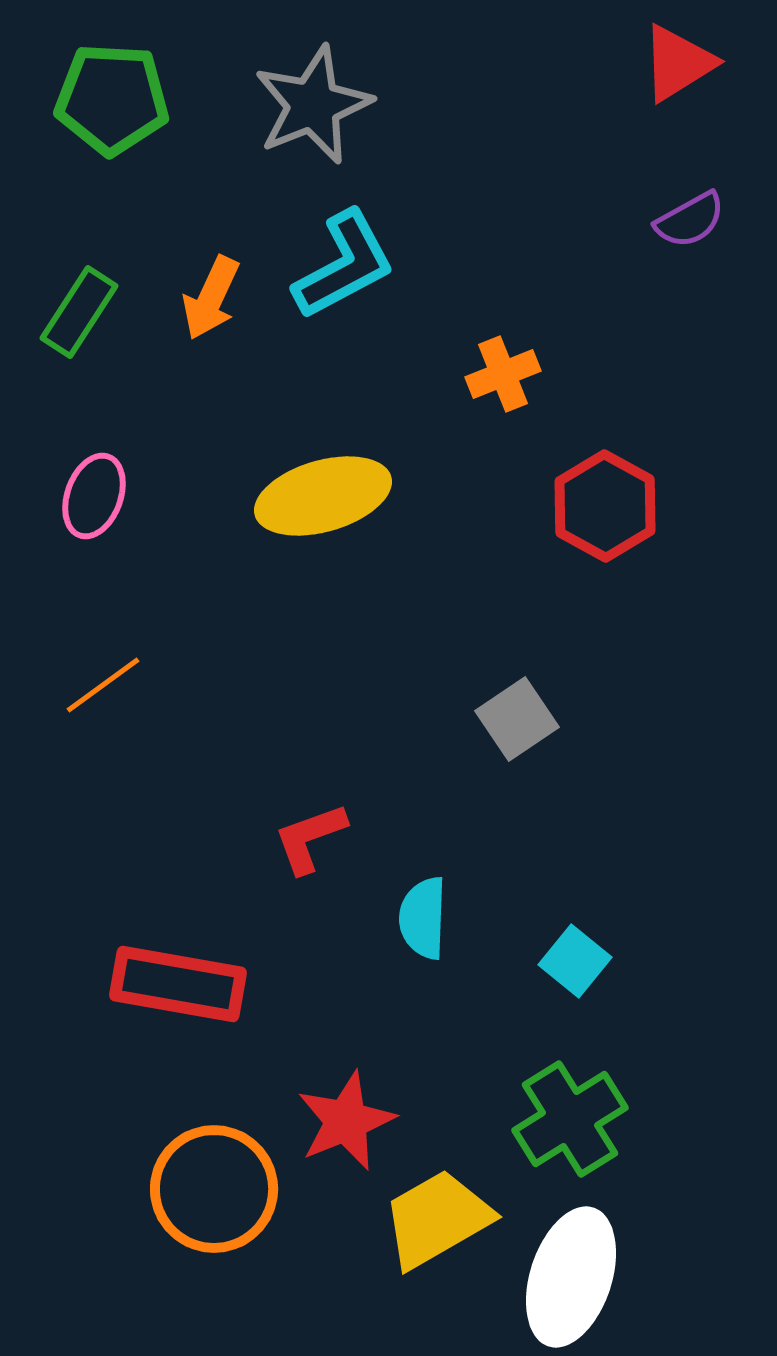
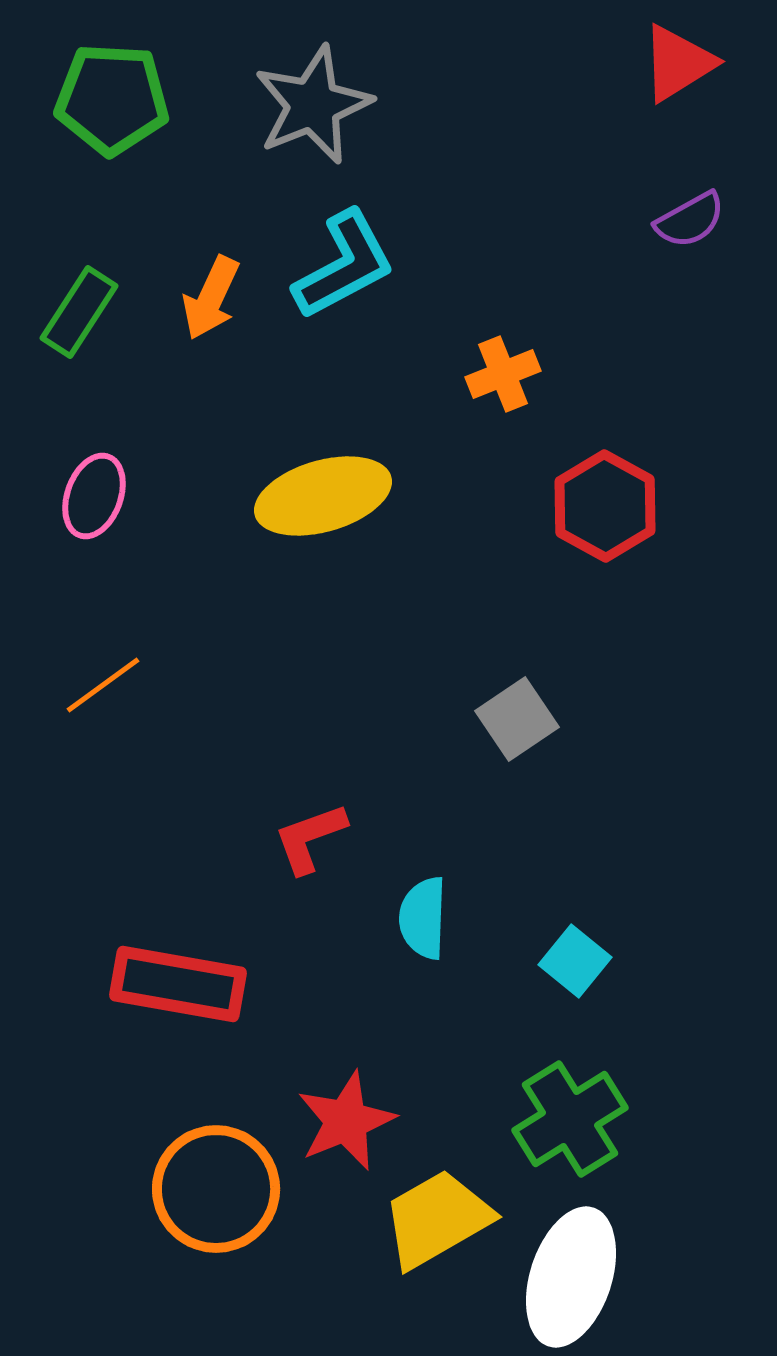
orange circle: moved 2 px right
